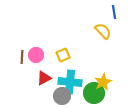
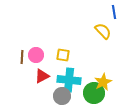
yellow square: rotated 32 degrees clockwise
red triangle: moved 2 px left, 2 px up
cyan cross: moved 1 px left, 2 px up
